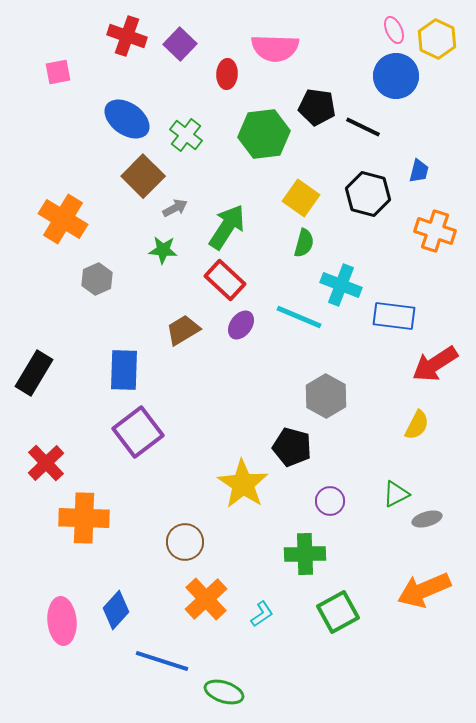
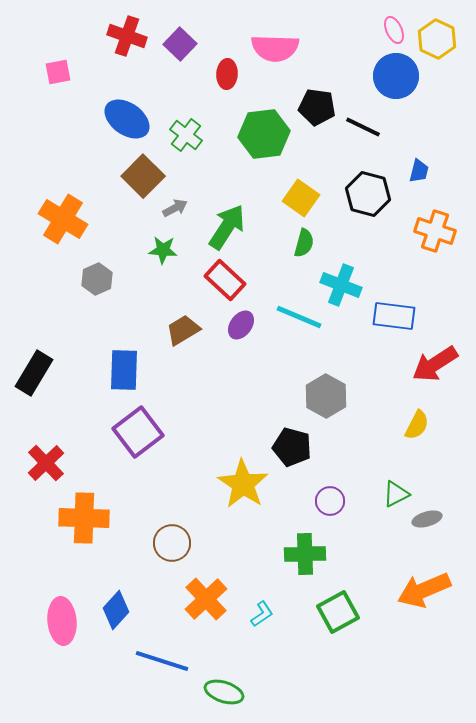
brown circle at (185, 542): moved 13 px left, 1 px down
